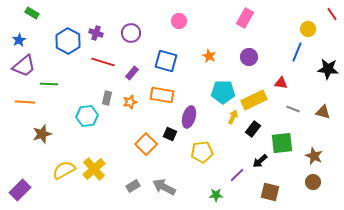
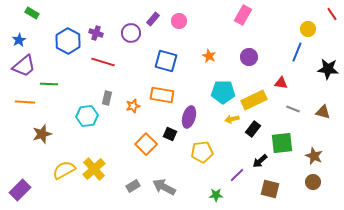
pink rectangle at (245, 18): moved 2 px left, 3 px up
purple rectangle at (132, 73): moved 21 px right, 54 px up
orange star at (130, 102): moved 3 px right, 4 px down
yellow arrow at (233, 117): moved 1 px left, 2 px down; rotated 128 degrees counterclockwise
brown square at (270, 192): moved 3 px up
